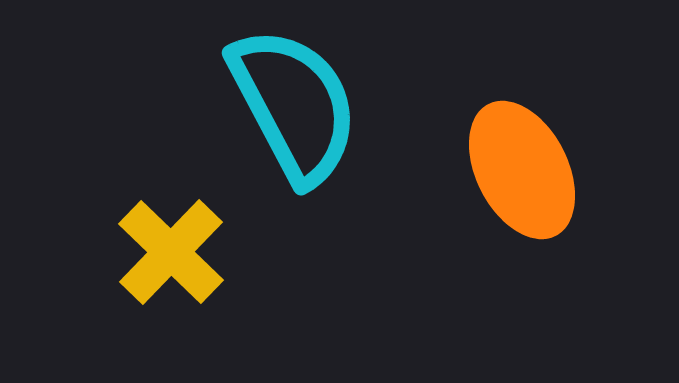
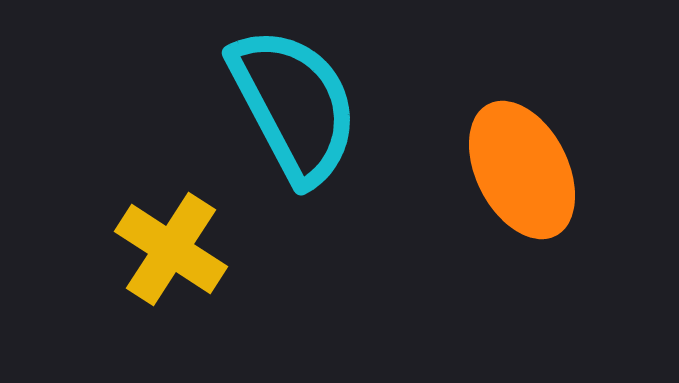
yellow cross: moved 3 px up; rotated 11 degrees counterclockwise
